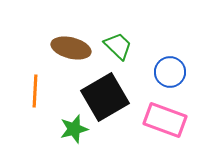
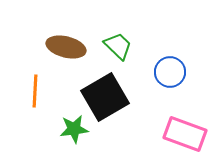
brown ellipse: moved 5 px left, 1 px up
pink rectangle: moved 20 px right, 14 px down
green star: rotated 8 degrees clockwise
